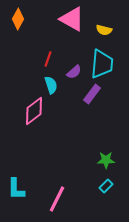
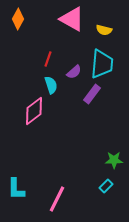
green star: moved 8 px right
